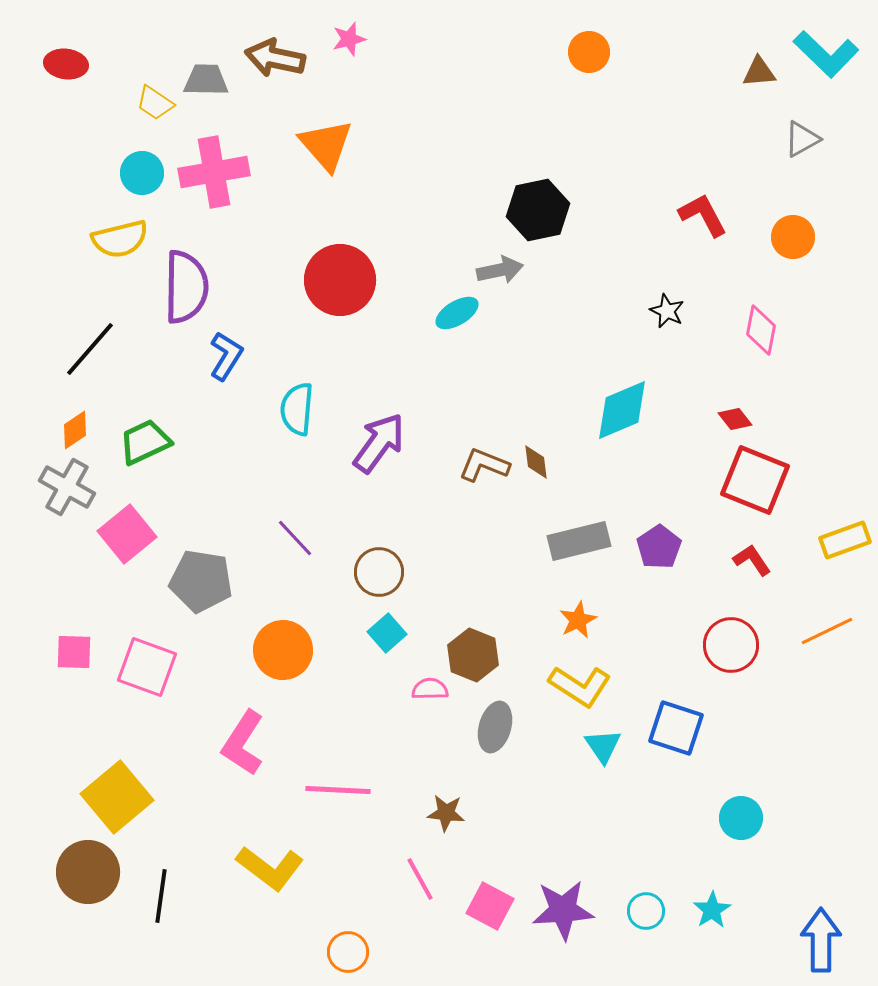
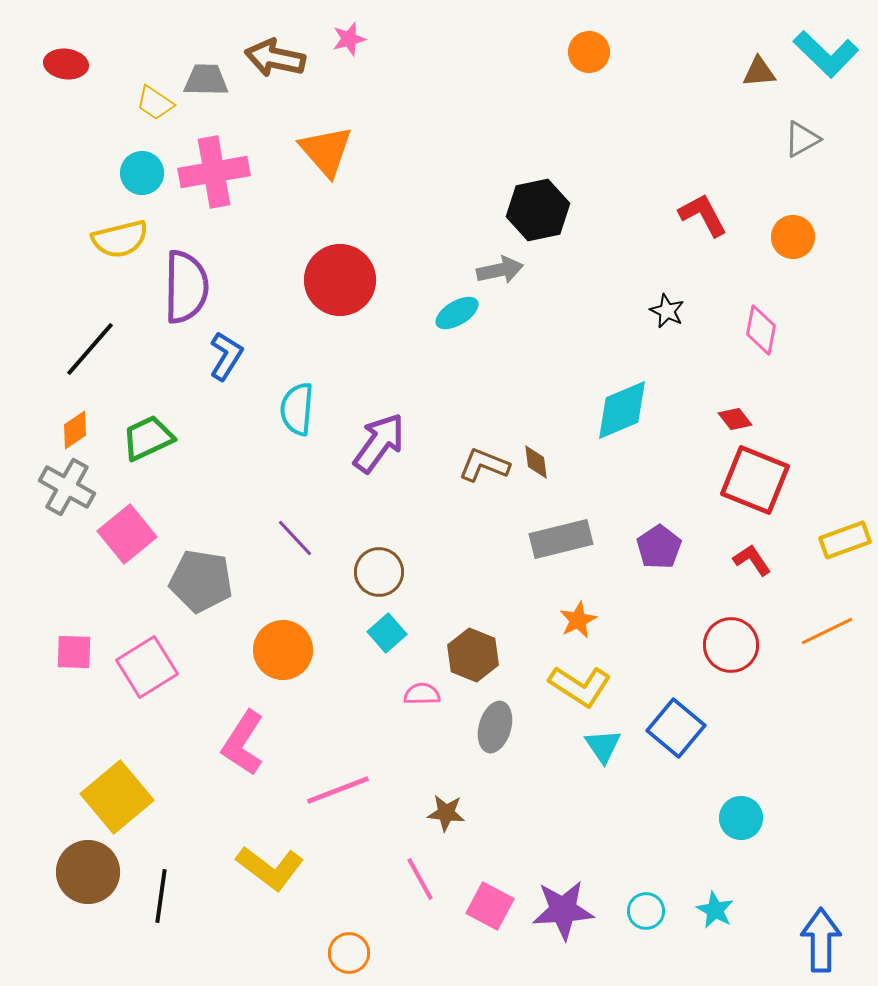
orange triangle at (326, 145): moved 6 px down
green trapezoid at (145, 442): moved 3 px right, 4 px up
gray rectangle at (579, 541): moved 18 px left, 2 px up
pink square at (147, 667): rotated 38 degrees clockwise
pink semicircle at (430, 689): moved 8 px left, 5 px down
blue square at (676, 728): rotated 22 degrees clockwise
pink line at (338, 790): rotated 24 degrees counterclockwise
cyan star at (712, 910): moved 3 px right; rotated 12 degrees counterclockwise
orange circle at (348, 952): moved 1 px right, 1 px down
